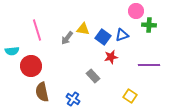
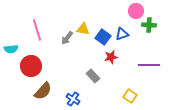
blue triangle: moved 1 px up
cyan semicircle: moved 1 px left, 2 px up
brown semicircle: moved 1 px right, 1 px up; rotated 126 degrees counterclockwise
